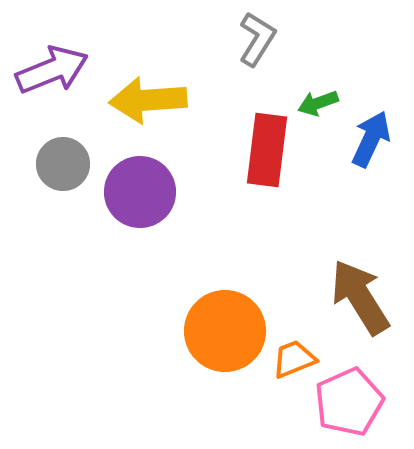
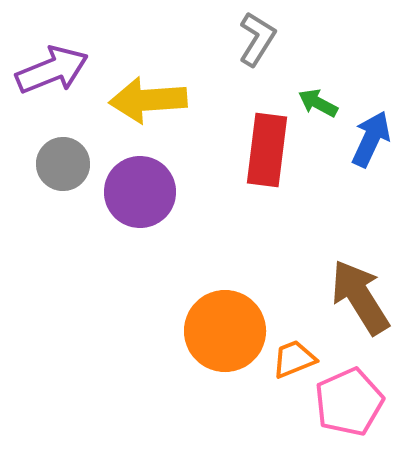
green arrow: rotated 48 degrees clockwise
